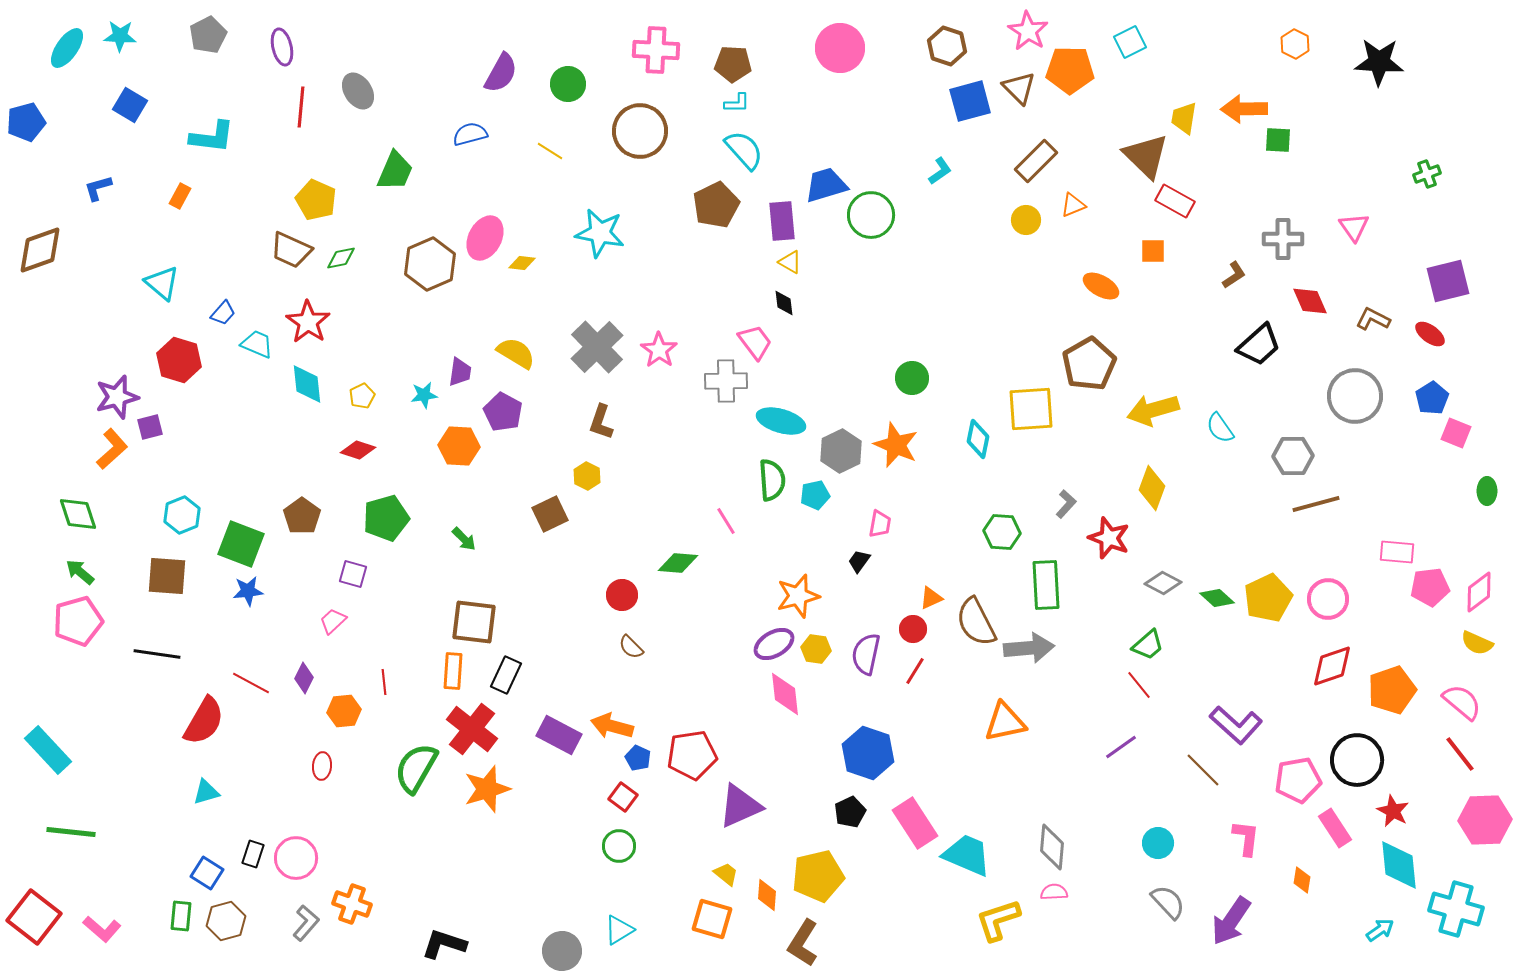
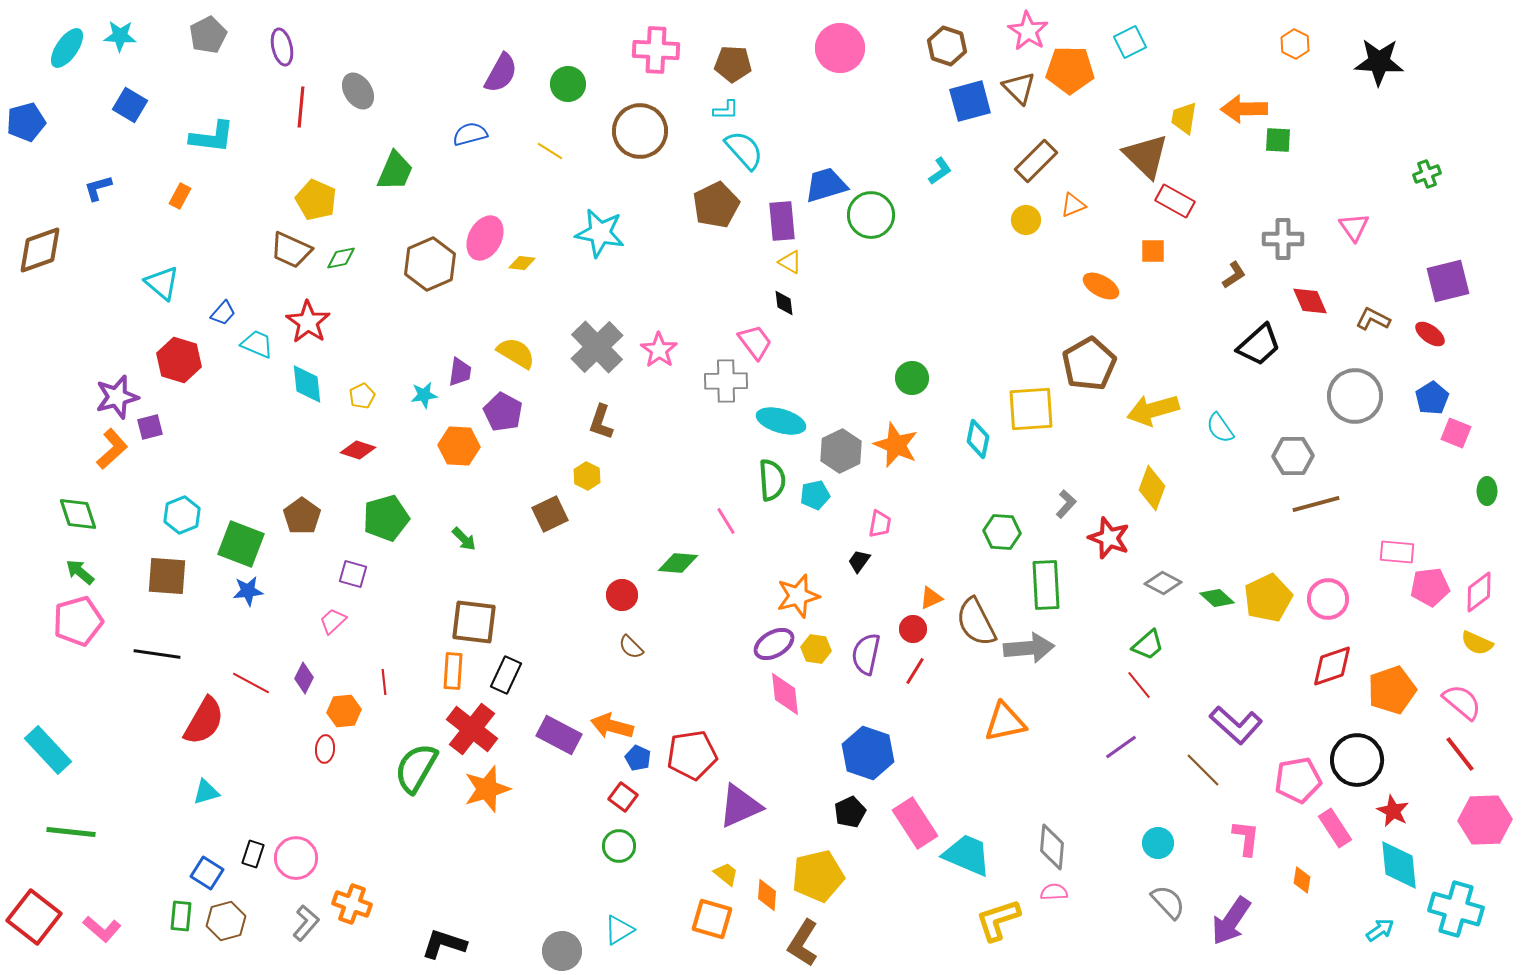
cyan L-shape at (737, 103): moved 11 px left, 7 px down
red ellipse at (322, 766): moved 3 px right, 17 px up
